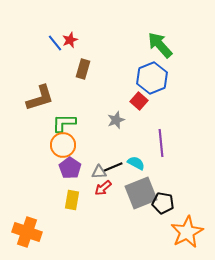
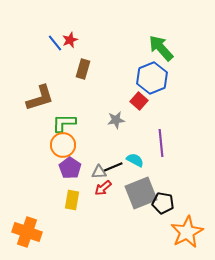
green arrow: moved 1 px right, 3 px down
gray star: rotated 12 degrees clockwise
cyan semicircle: moved 1 px left, 3 px up
